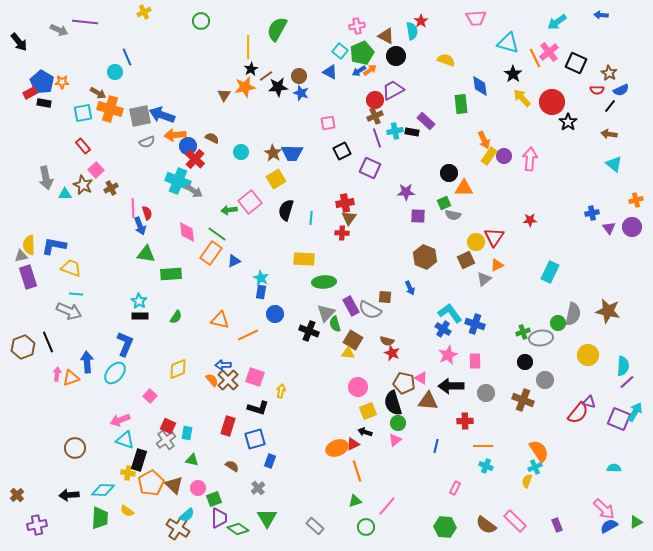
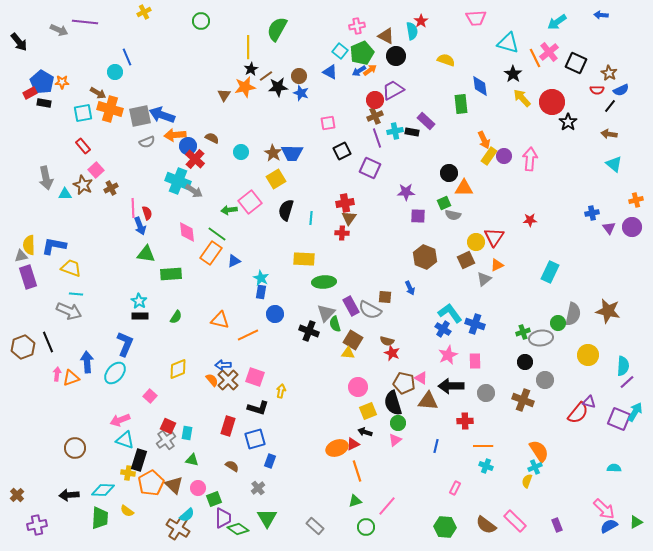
purple trapezoid at (219, 518): moved 4 px right
